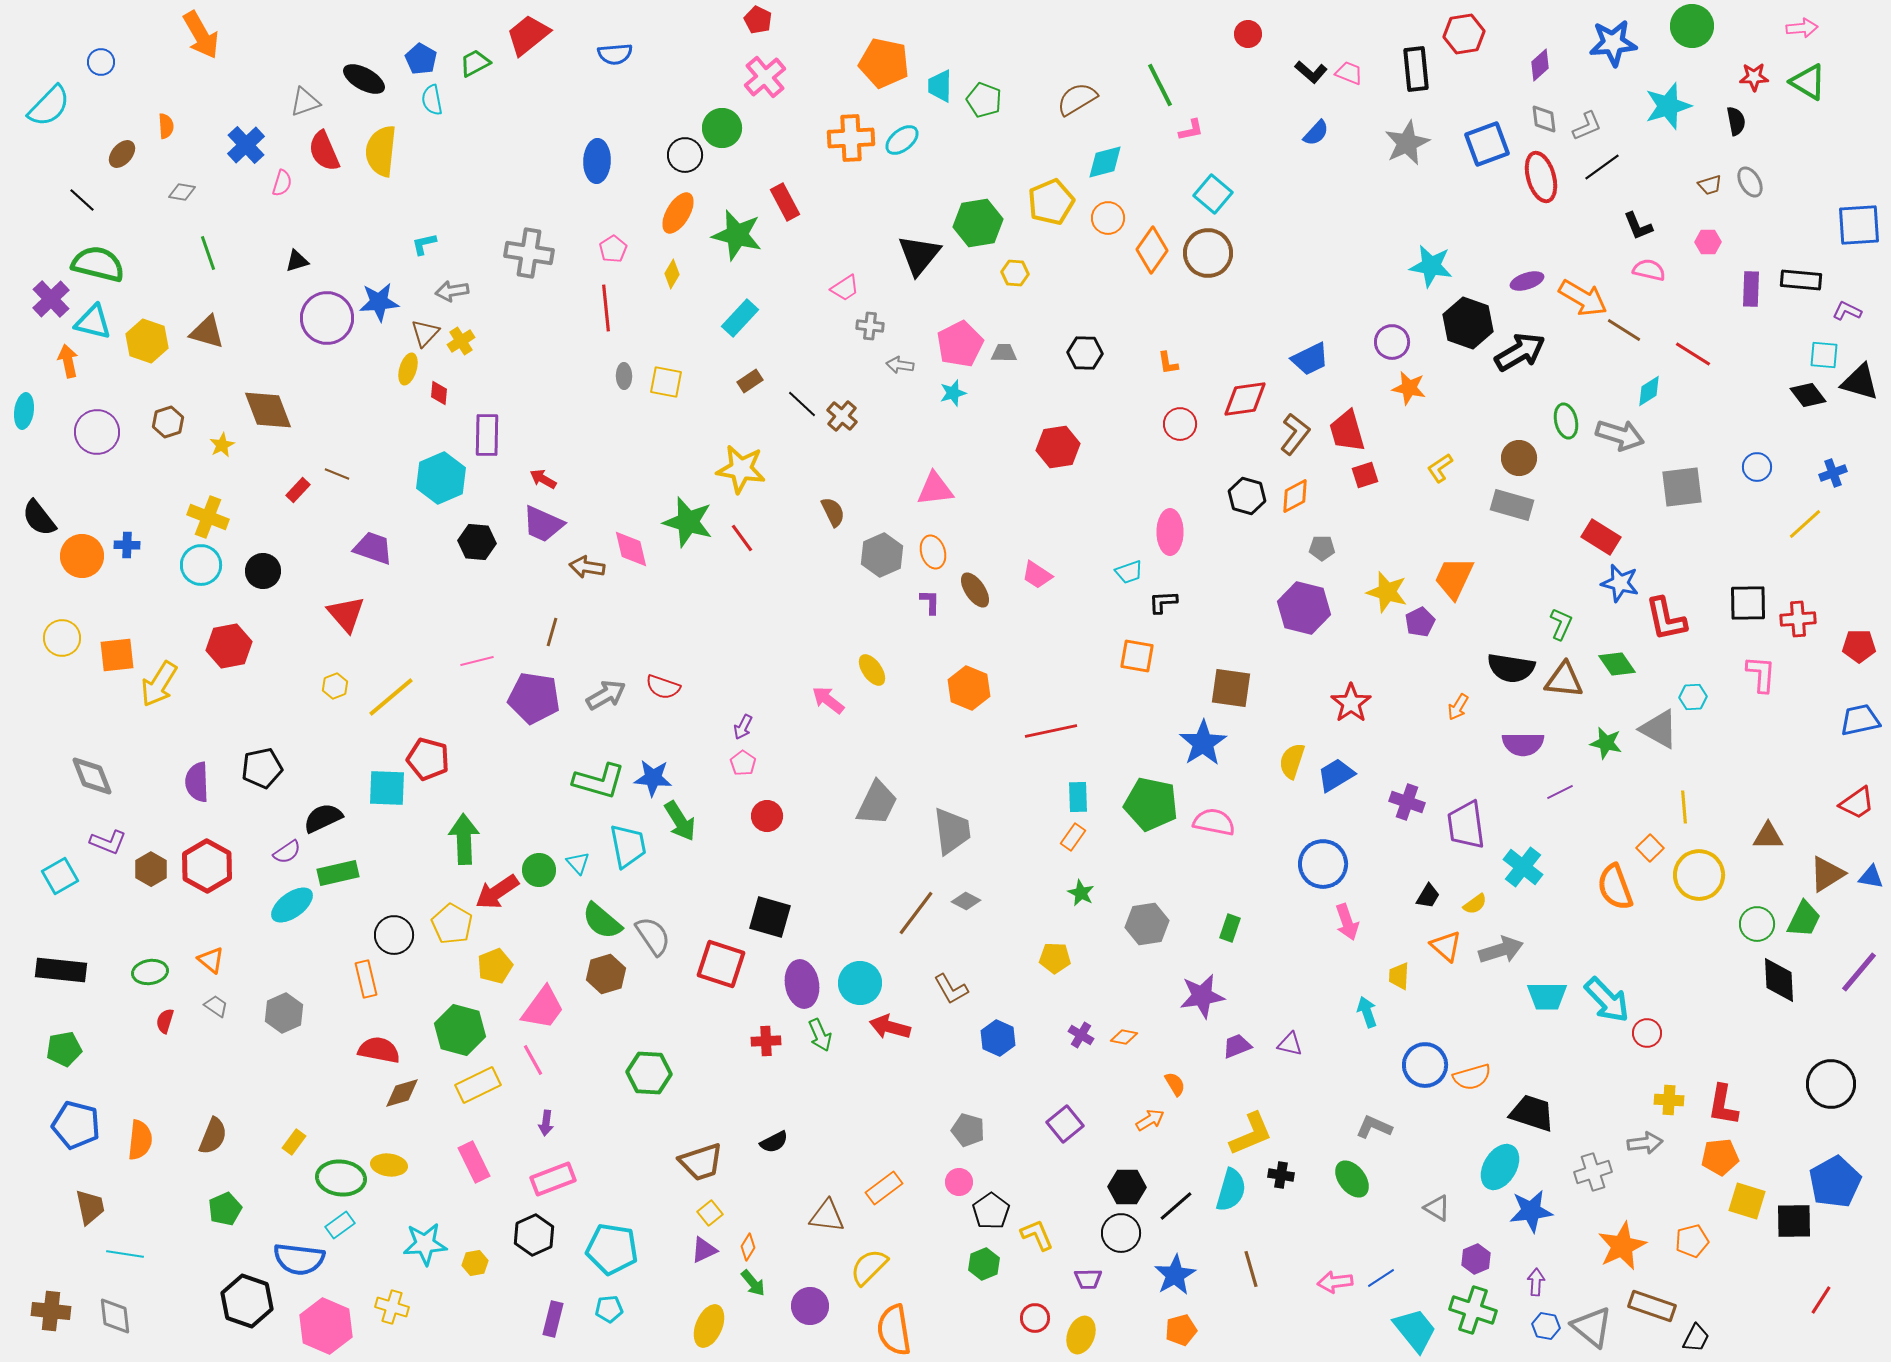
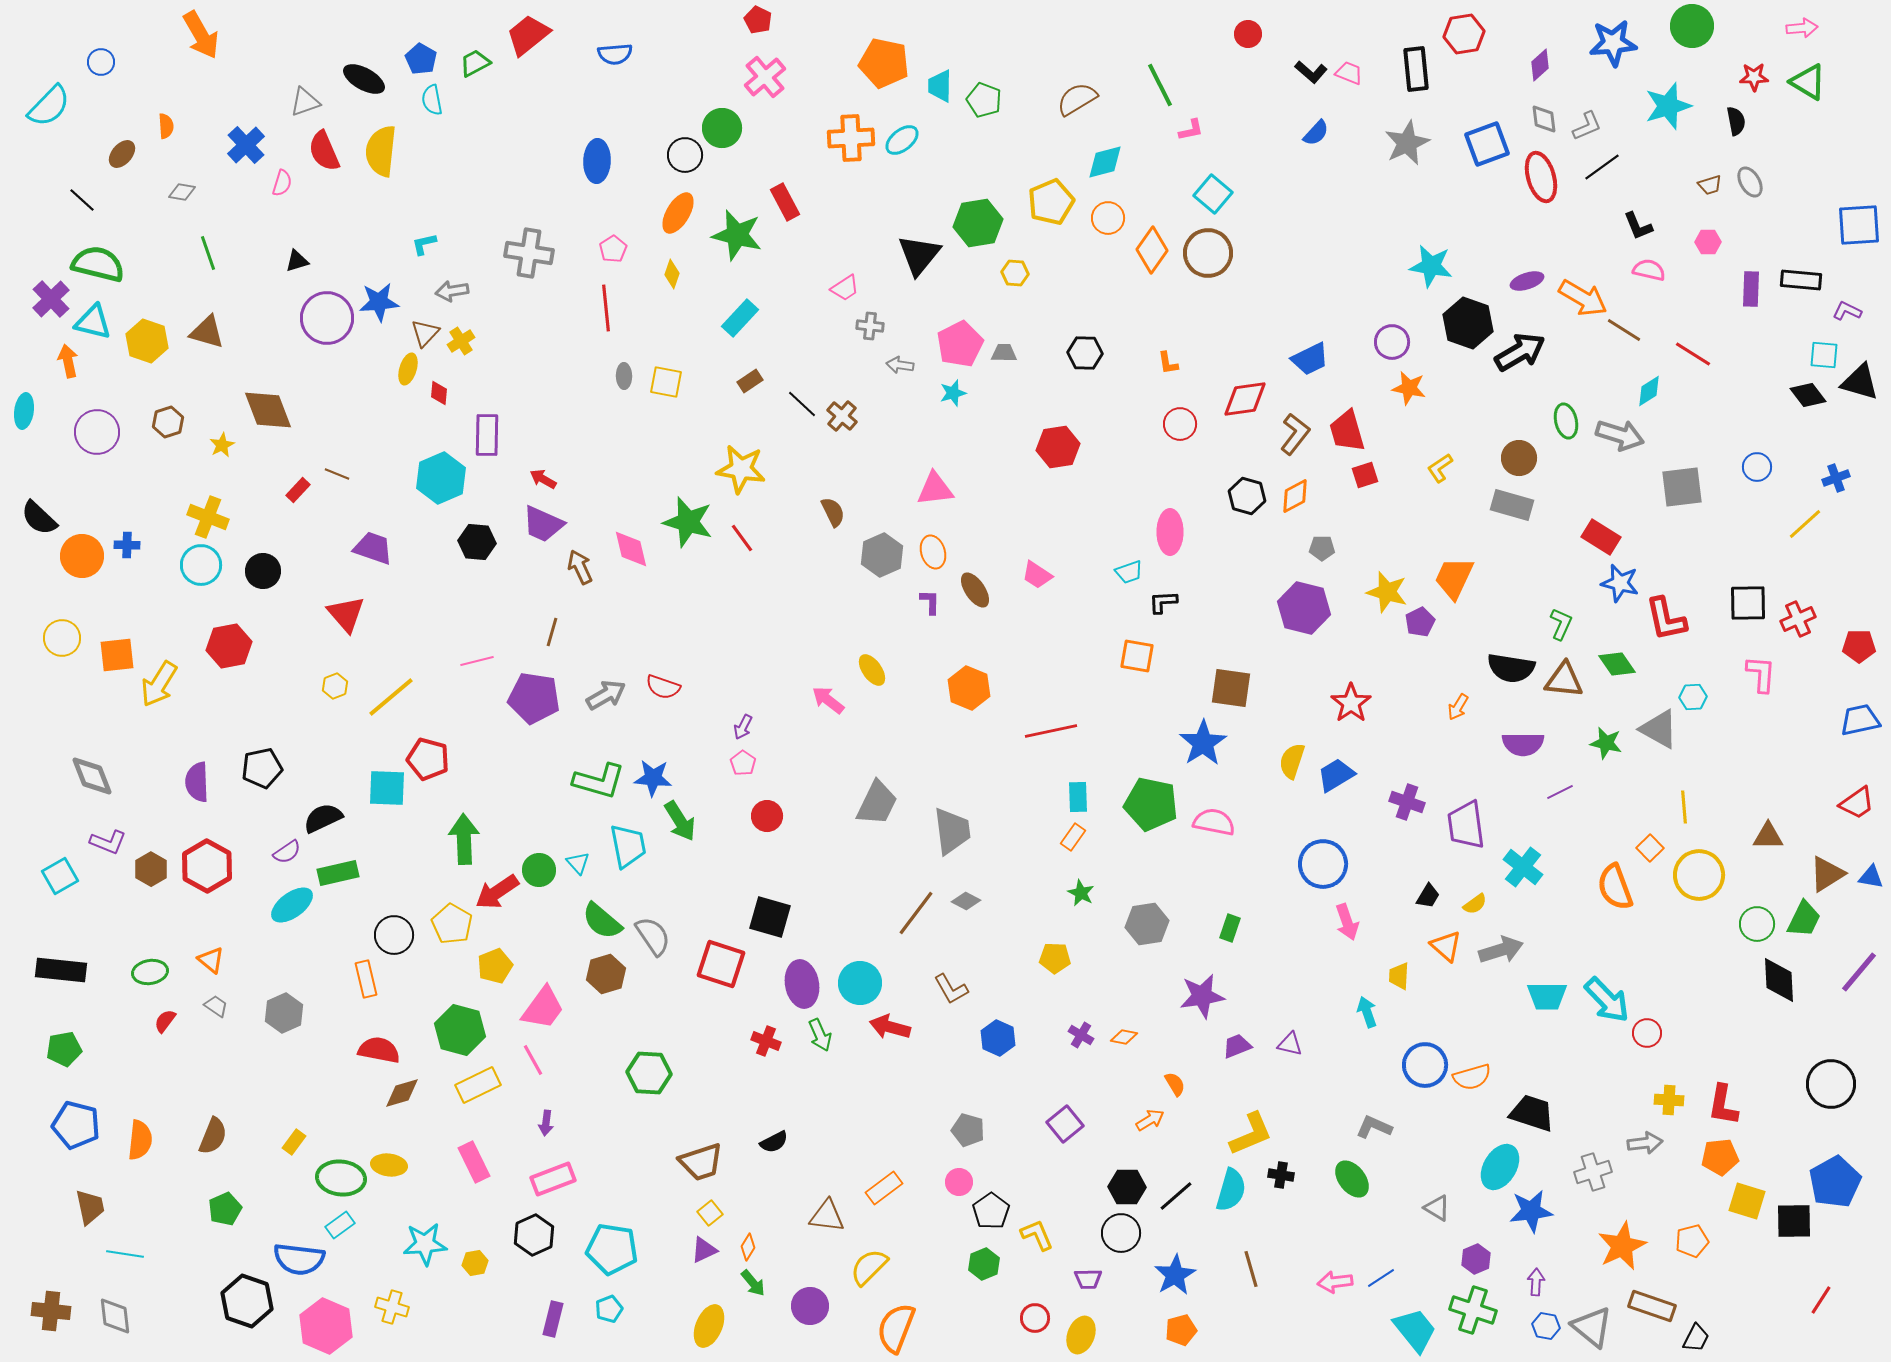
yellow diamond at (672, 274): rotated 12 degrees counterclockwise
blue cross at (1833, 473): moved 3 px right, 5 px down
black semicircle at (39, 518): rotated 9 degrees counterclockwise
brown arrow at (587, 567): moved 7 px left; rotated 56 degrees clockwise
red cross at (1798, 619): rotated 20 degrees counterclockwise
red semicircle at (165, 1021): rotated 20 degrees clockwise
red cross at (766, 1041): rotated 24 degrees clockwise
black line at (1176, 1206): moved 10 px up
cyan pentagon at (609, 1309): rotated 16 degrees counterclockwise
orange semicircle at (894, 1330): moved 2 px right, 2 px up; rotated 30 degrees clockwise
